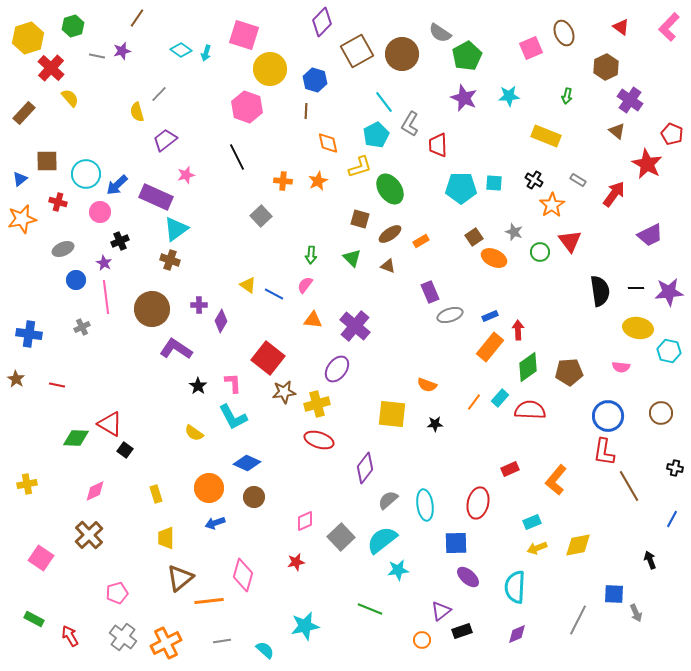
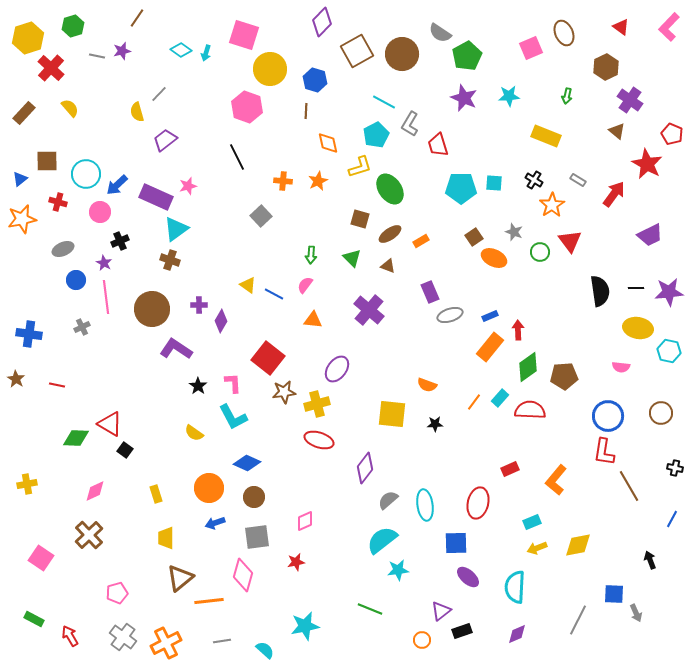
yellow semicircle at (70, 98): moved 10 px down
cyan line at (384, 102): rotated 25 degrees counterclockwise
red trapezoid at (438, 145): rotated 15 degrees counterclockwise
pink star at (186, 175): moved 2 px right, 11 px down
purple cross at (355, 326): moved 14 px right, 16 px up
brown pentagon at (569, 372): moved 5 px left, 4 px down
gray square at (341, 537): moved 84 px left; rotated 36 degrees clockwise
